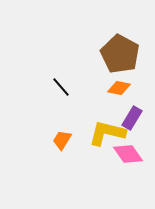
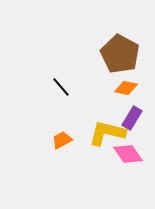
orange diamond: moved 7 px right
orange trapezoid: rotated 30 degrees clockwise
